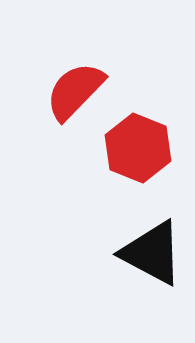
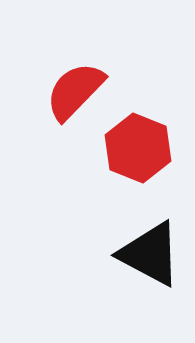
black triangle: moved 2 px left, 1 px down
